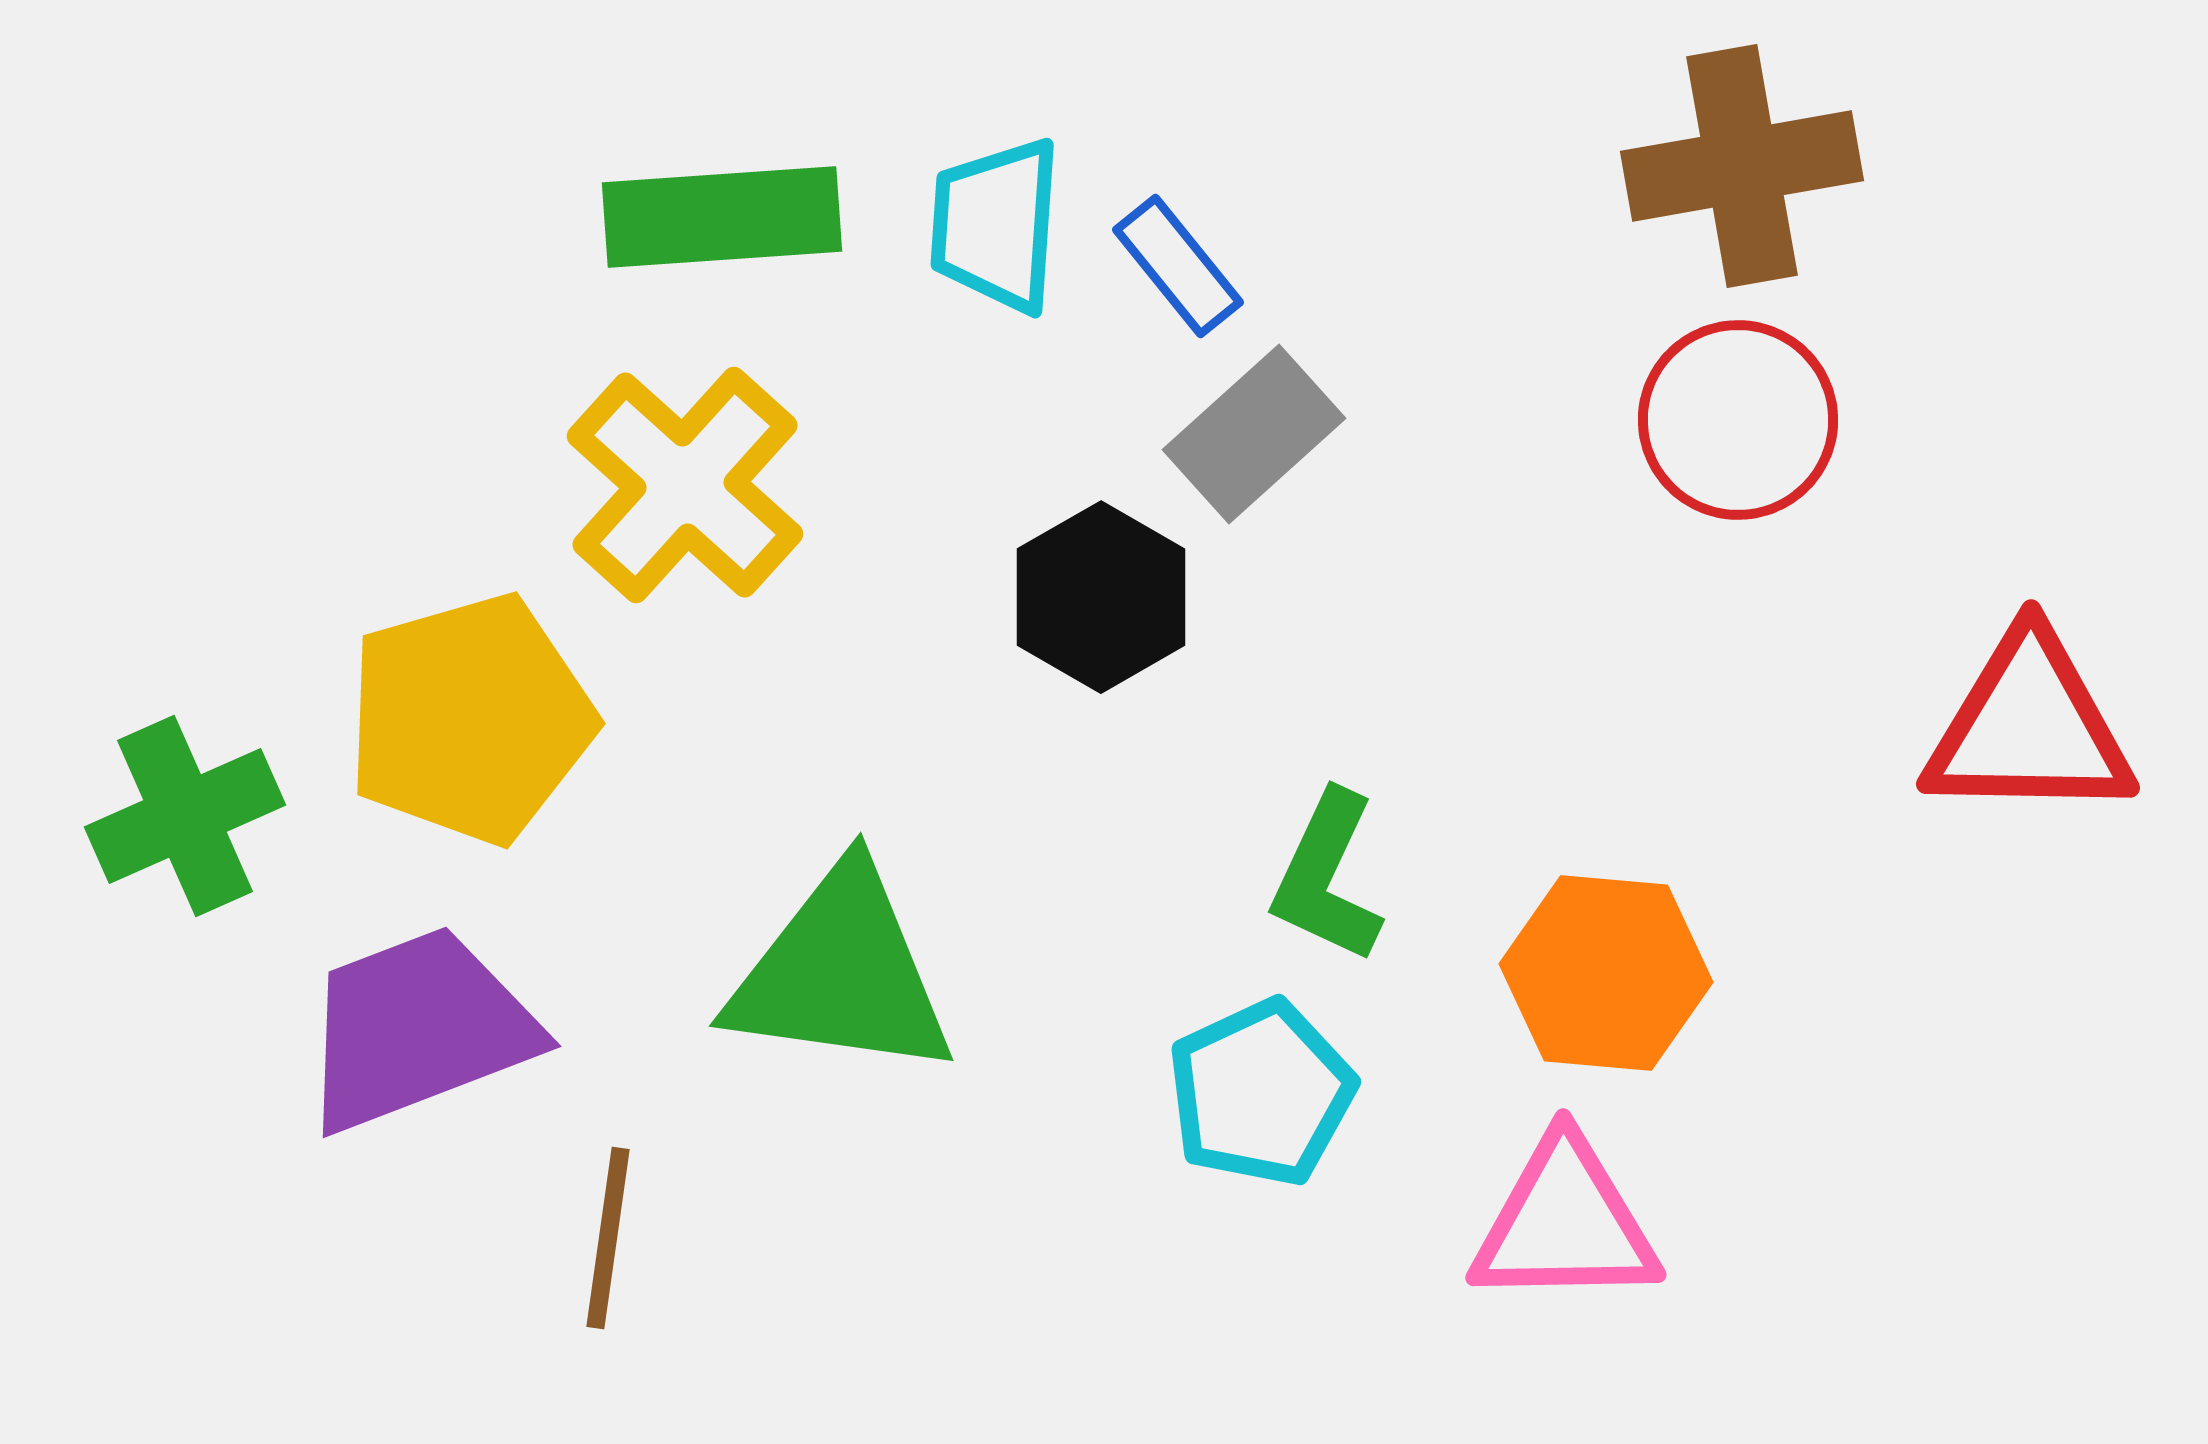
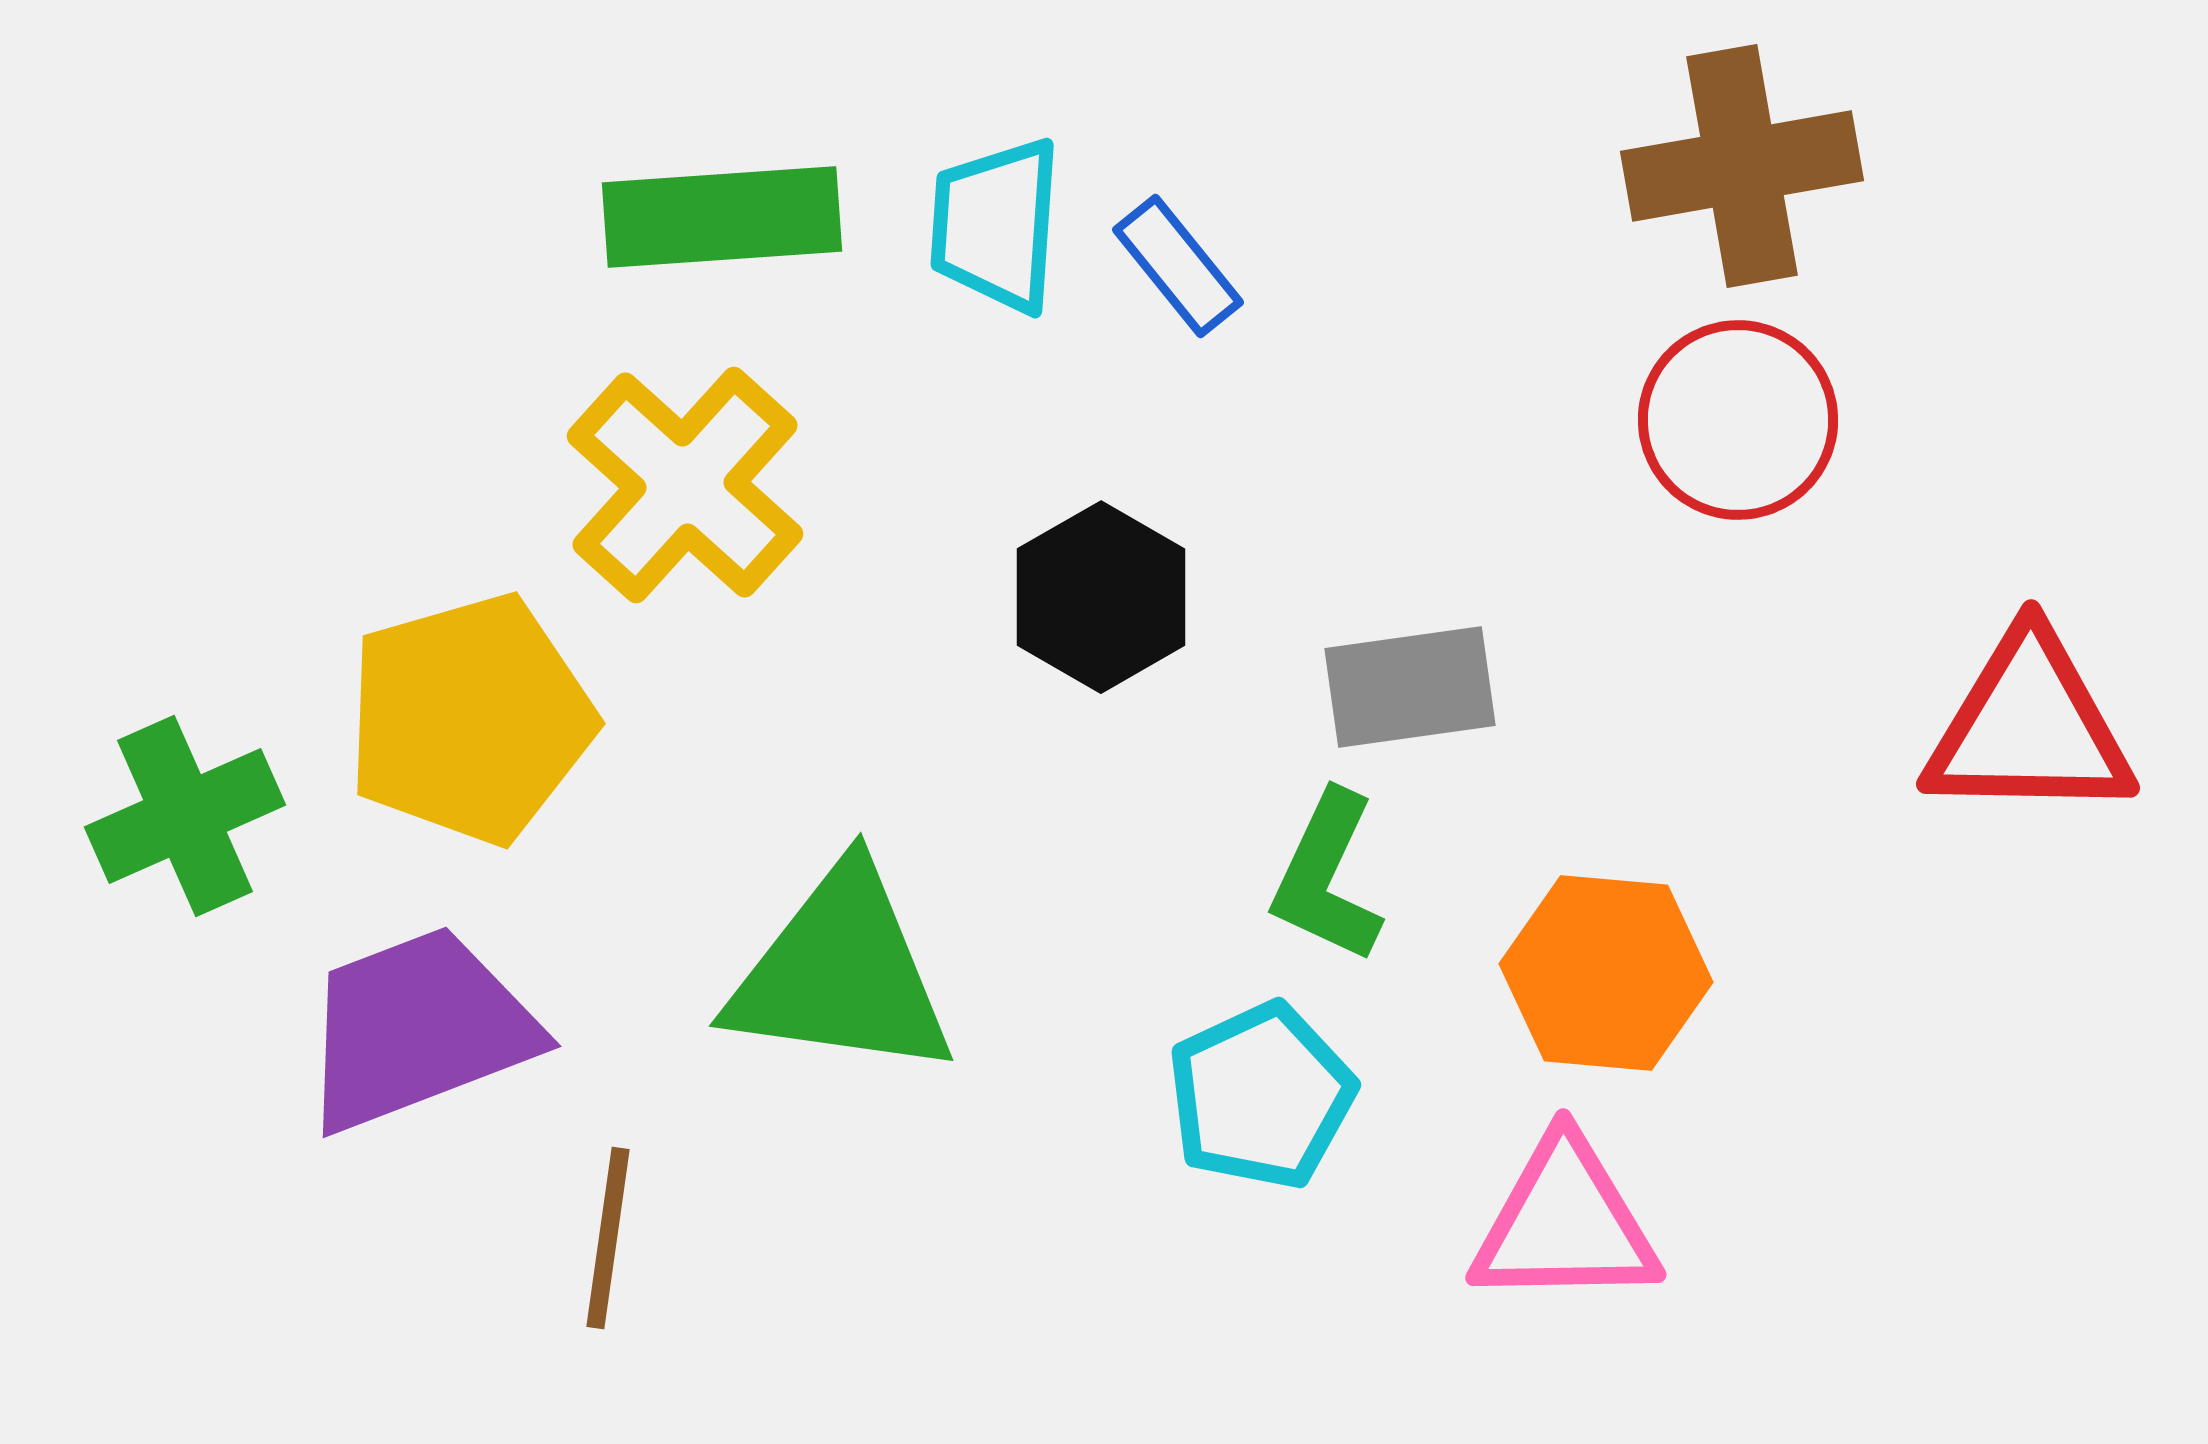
gray rectangle: moved 156 px right, 253 px down; rotated 34 degrees clockwise
cyan pentagon: moved 3 px down
